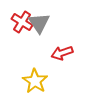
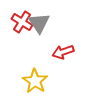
red arrow: moved 1 px right, 1 px up
